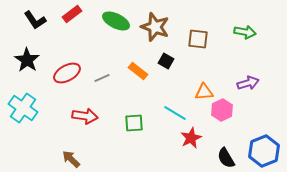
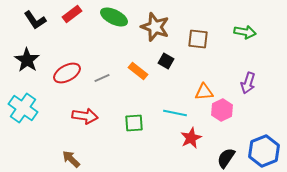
green ellipse: moved 2 px left, 4 px up
purple arrow: rotated 125 degrees clockwise
cyan line: rotated 20 degrees counterclockwise
black semicircle: rotated 65 degrees clockwise
